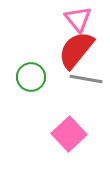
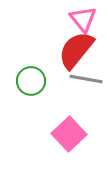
pink triangle: moved 5 px right
green circle: moved 4 px down
